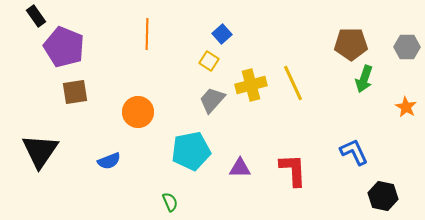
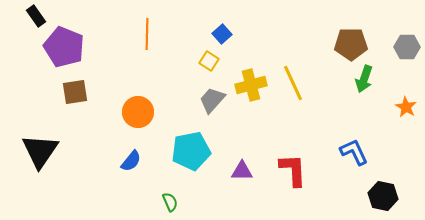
blue semicircle: moved 22 px right; rotated 30 degrees counterclockwise
purple triangle: moved 2 px right, 3 px down
